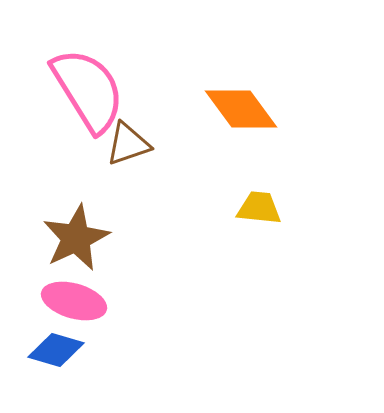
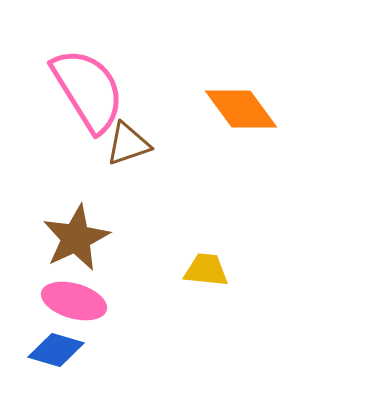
yellow trapezoid: moved 53 px left, 62 px down
